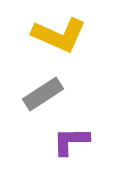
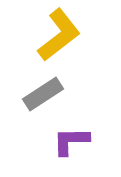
yellow L-shape: rotated 62 degrees counterclockwise
